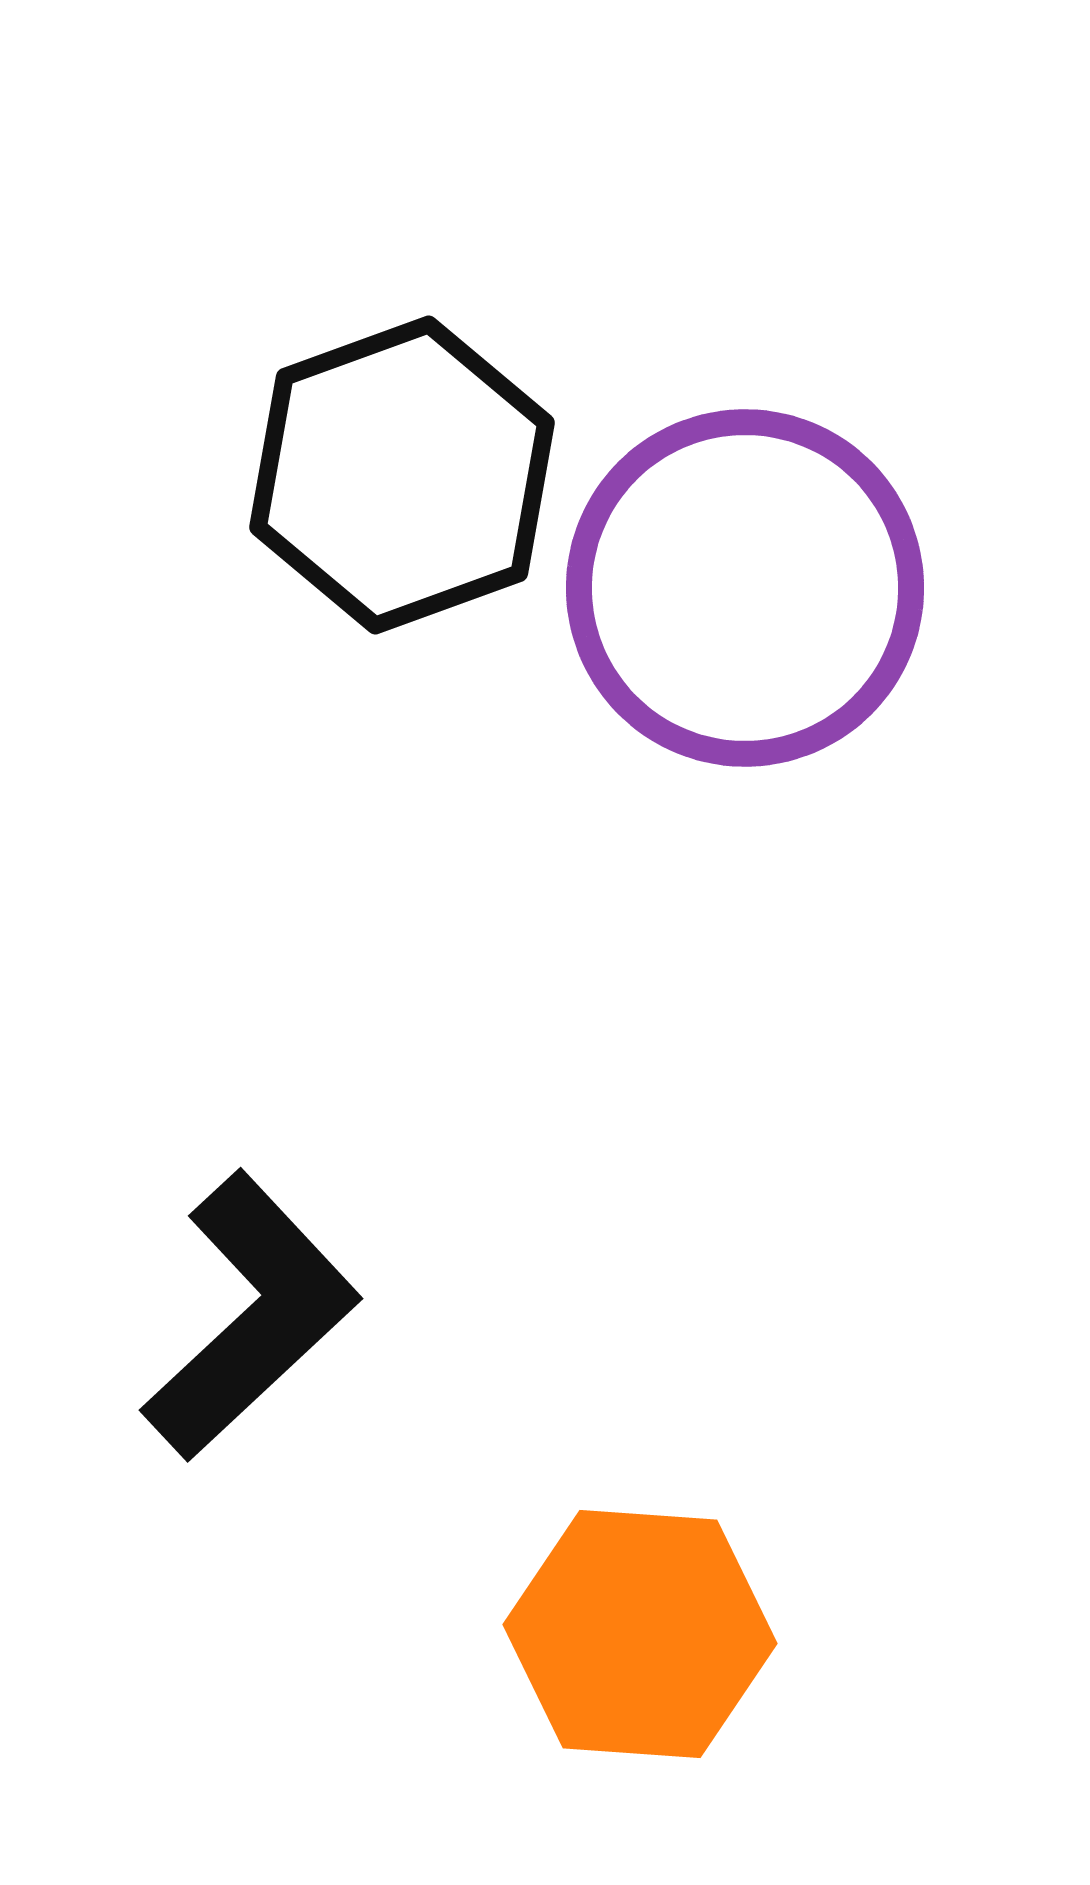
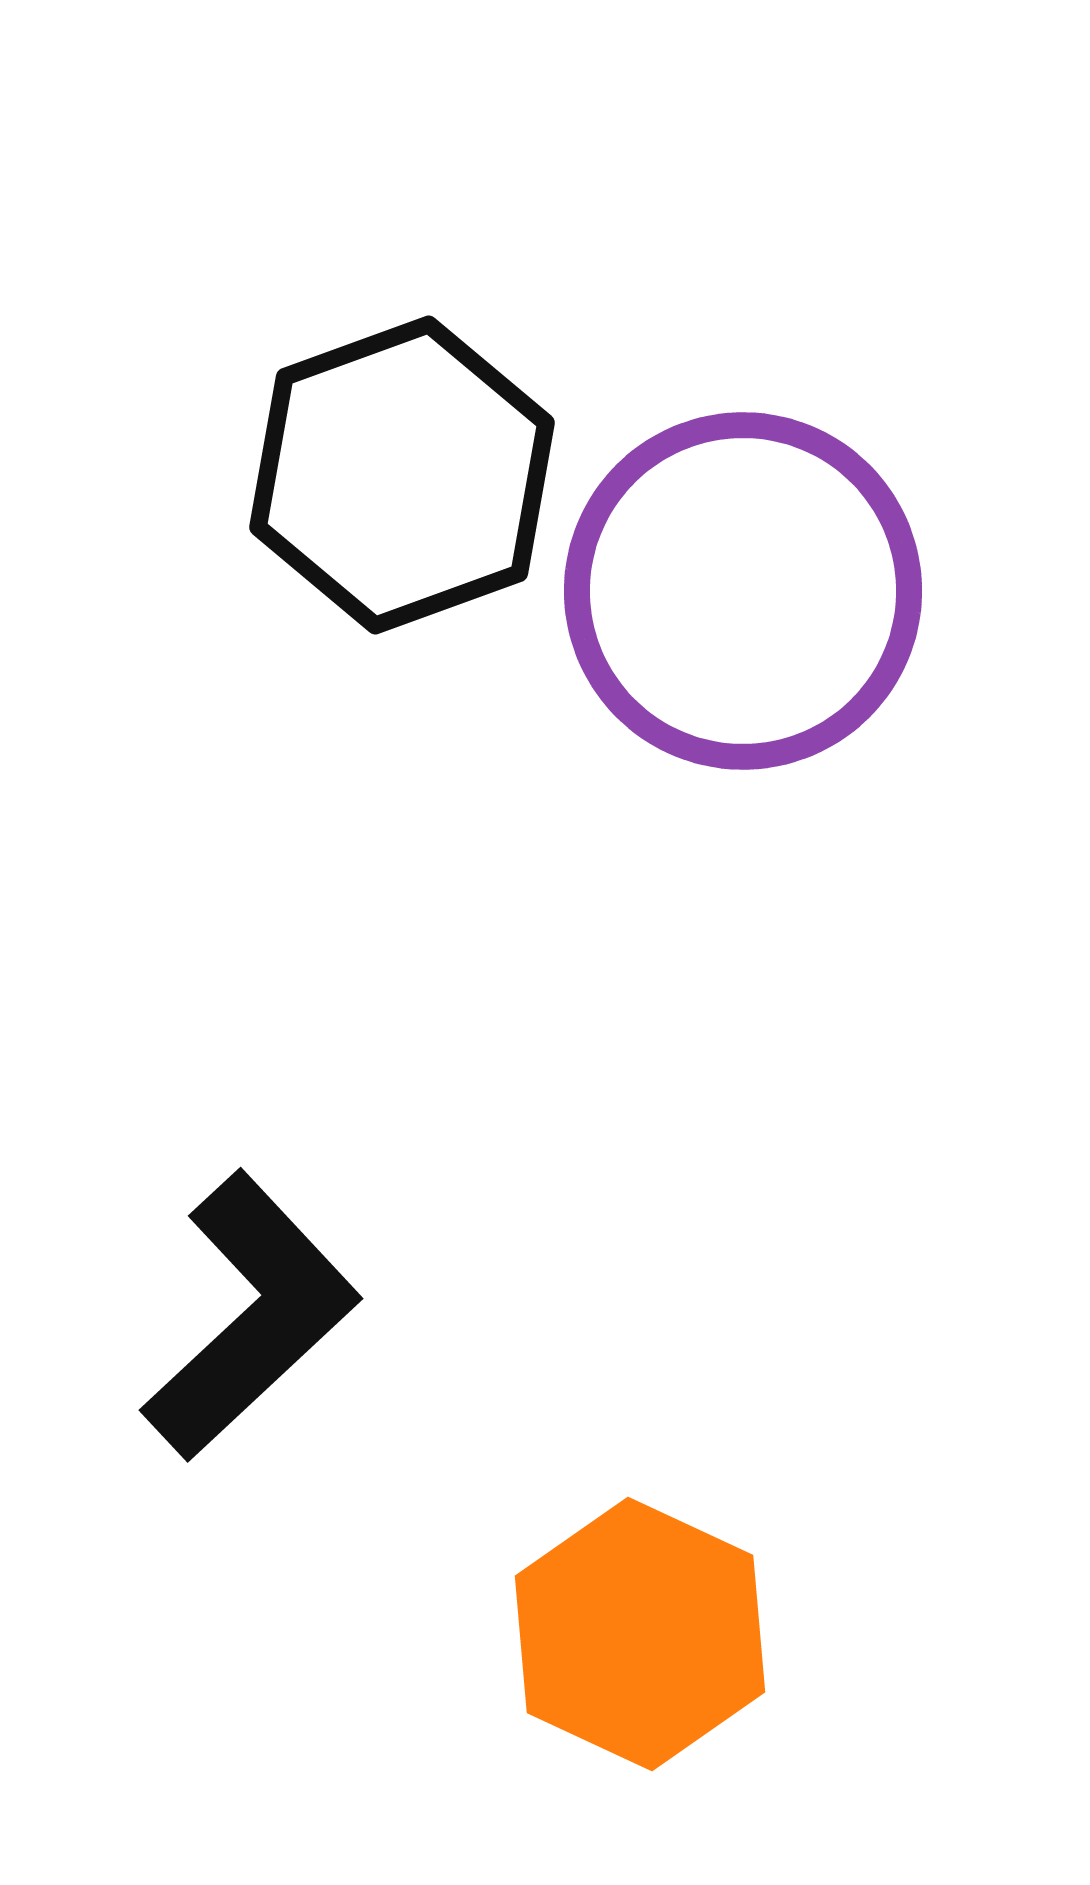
purple circle: moved 2 px left, 3 px down
orange hexagon: rotated 21 degrees clockwise
